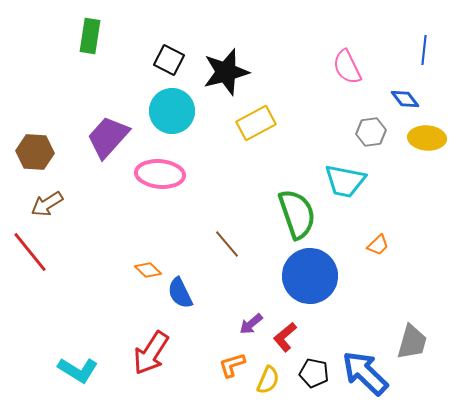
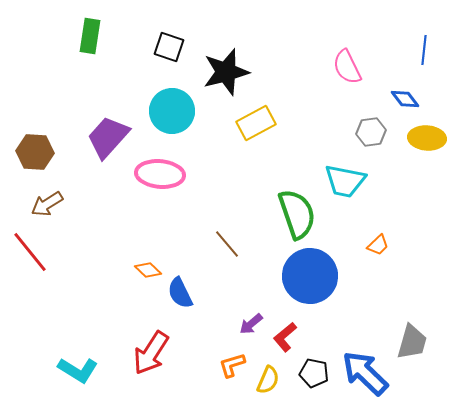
black square: moved 13 px up; rotated 8 degrees counterclockwise
